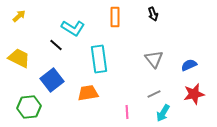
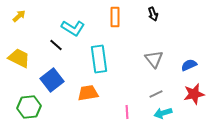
gray line: moved 2 px right
cyan arrow: rotated 42 degrees clockwise
